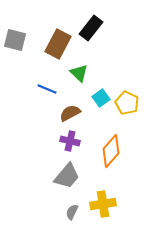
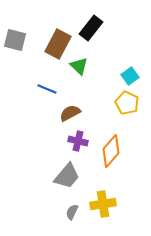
green triangle: moved 7 px up
cyan square: moved 29 px right, 22 px up
purple cross: moved 8 px right
